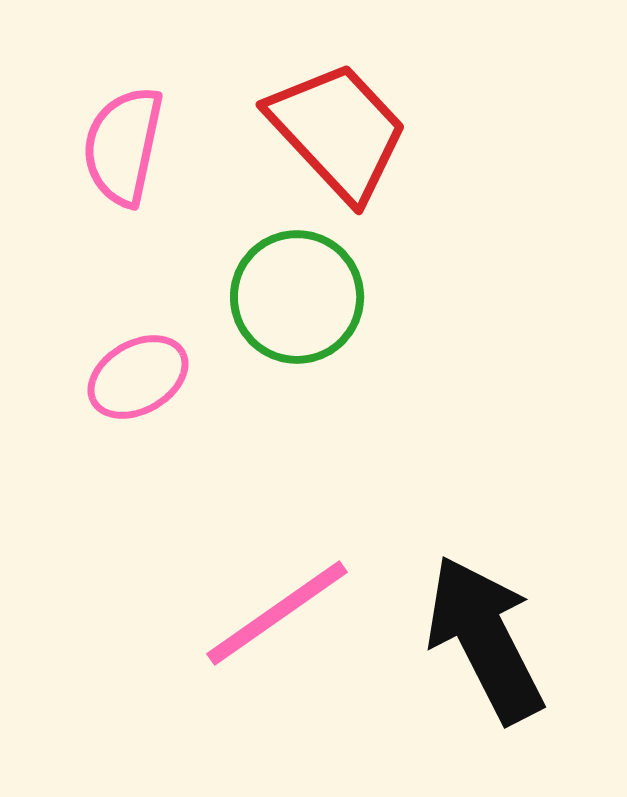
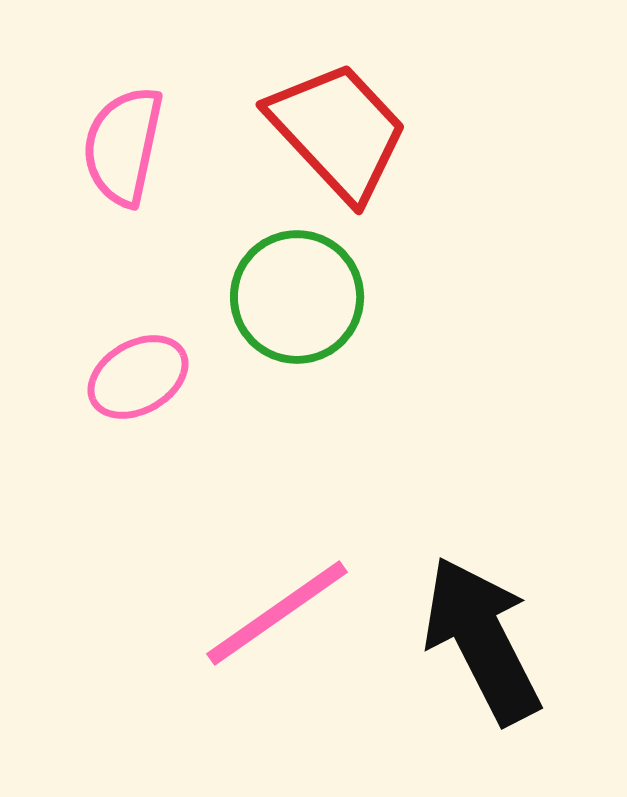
black arrow: moved 3 px left, 1 px down
